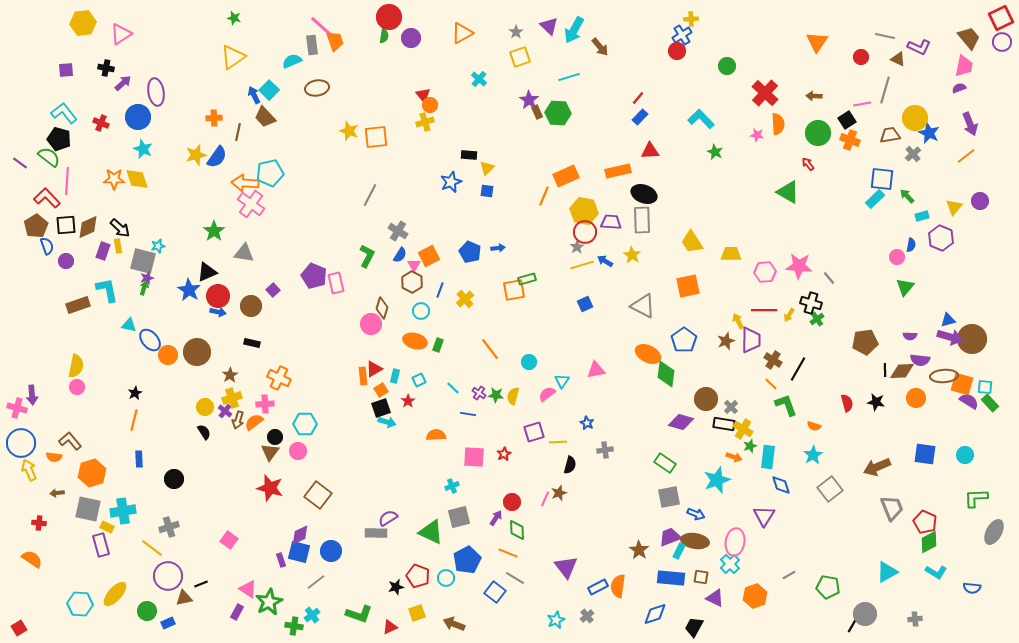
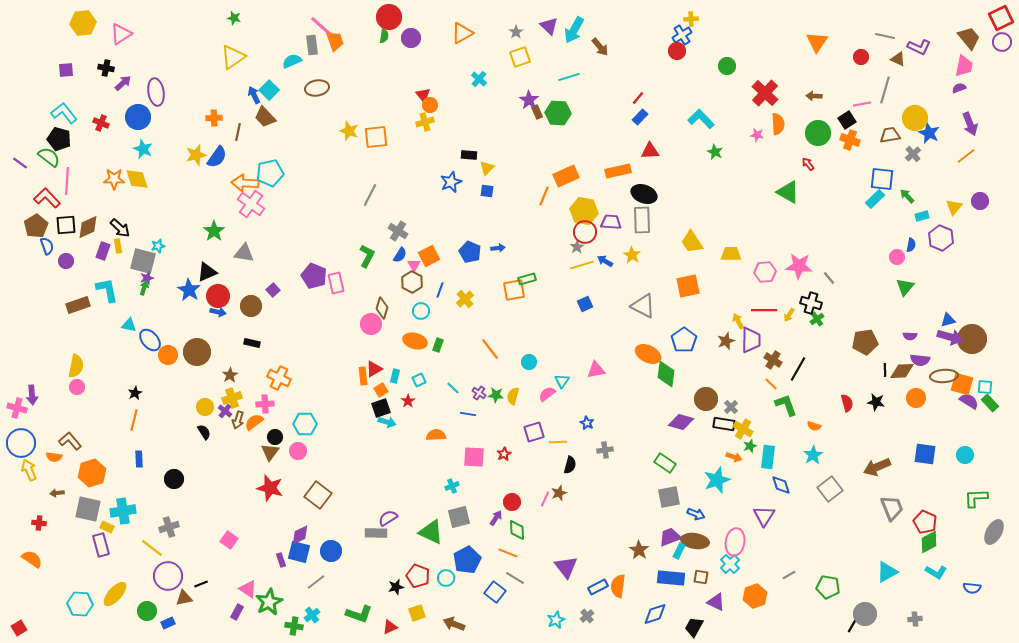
purple triangle at (715, 598): moved 1 px right, 4 px down
